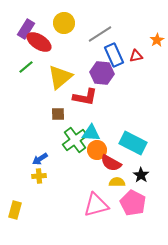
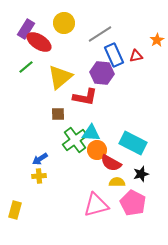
black star: moved 1 px up; rotated 21 degrees clockwise
